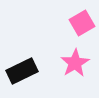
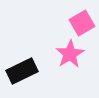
pink star: moved 5 px left, 9 px up
